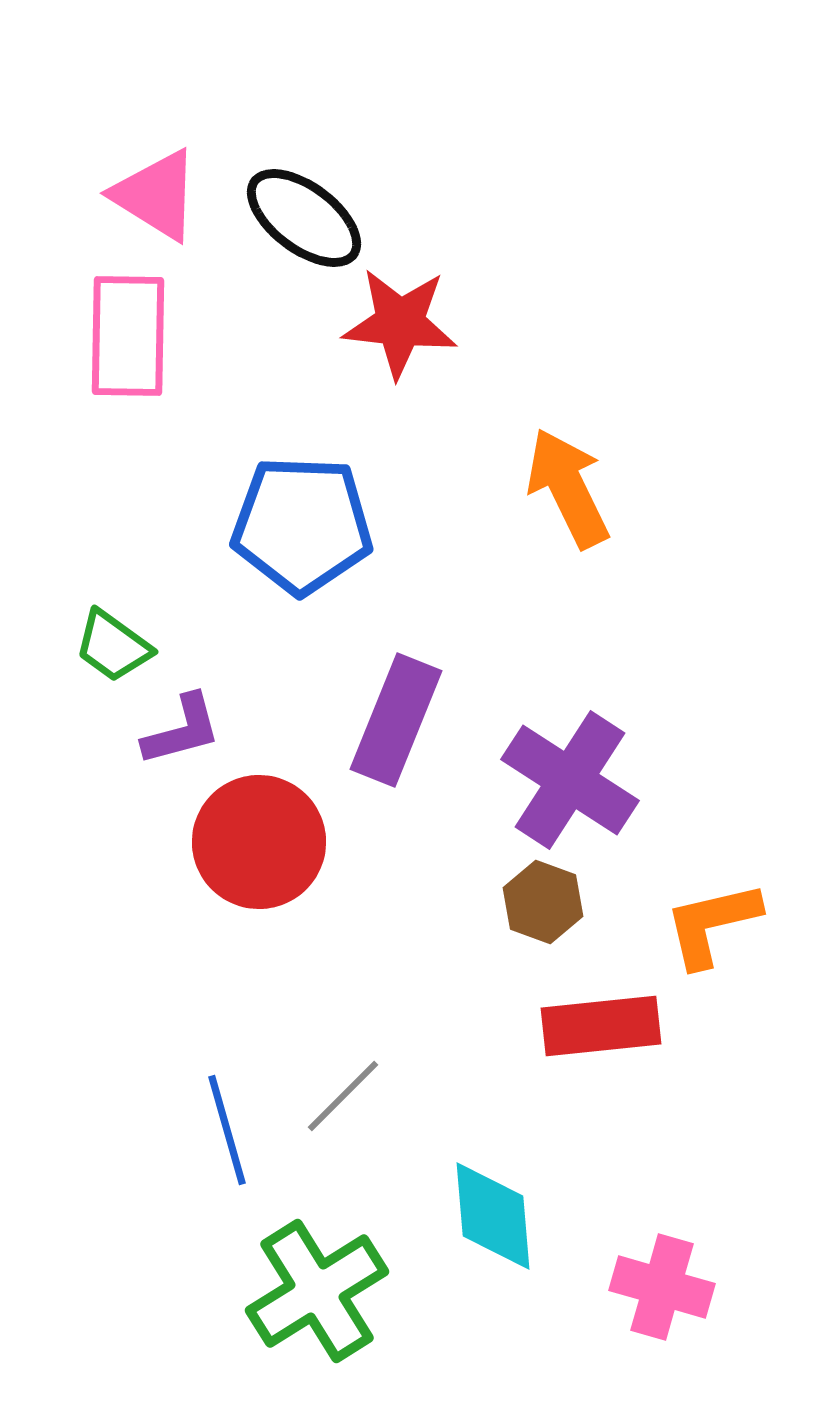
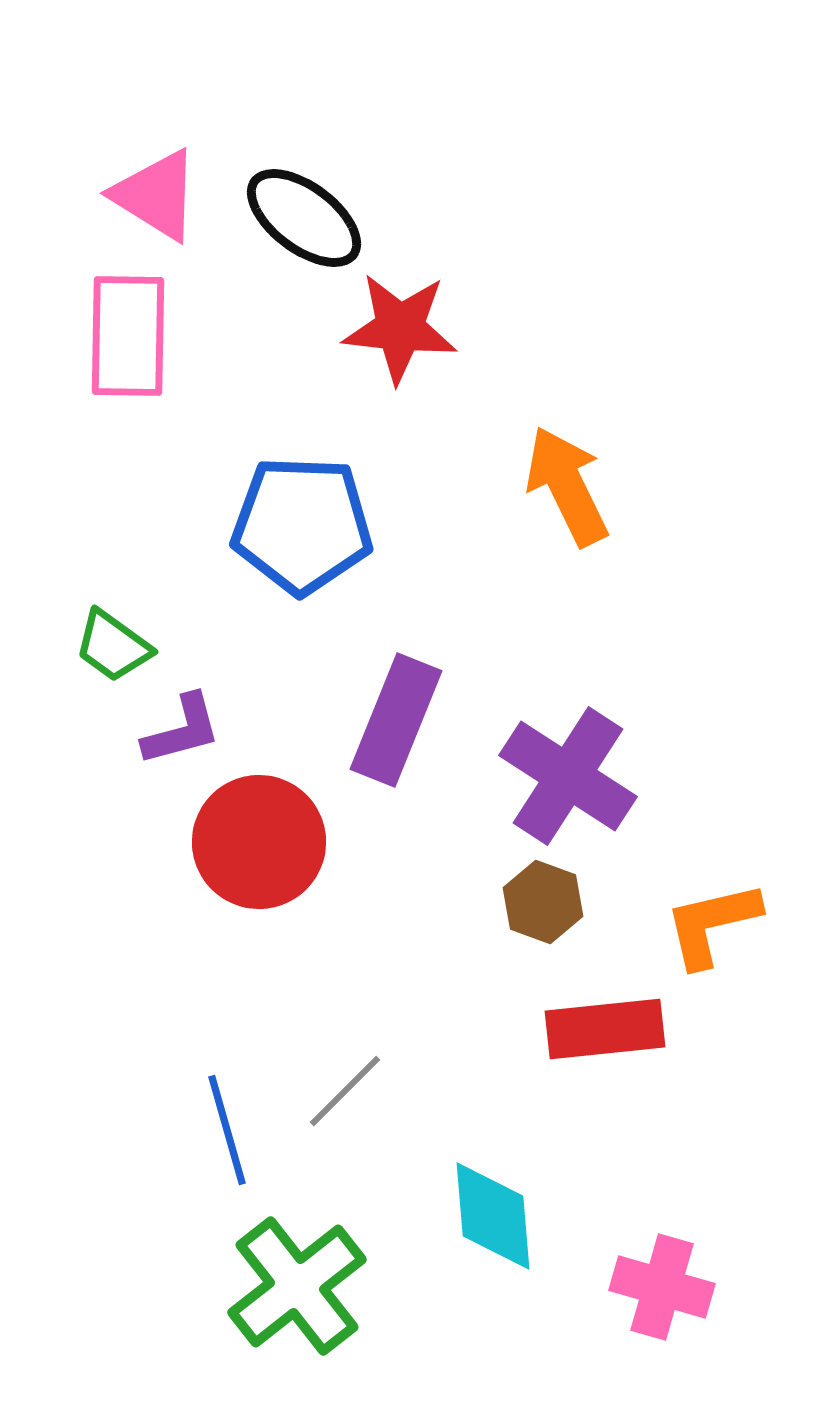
red star: moved 5 px down
orange arrow: moved 1 px left, 2 px up
purple cross: moved 2 px left, 4 px up
red rectangle: moved 4 px right, 3 px down
gray line: moved 2 px right, 5 px up
green cross: moved 20 px left, 5 px up; rotated 6 degrees counterclockwise
